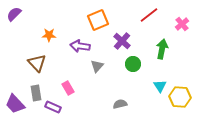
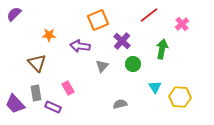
gray triangle: moved 5 px right
cyan triangle: moved 5 px left, 1 px down
